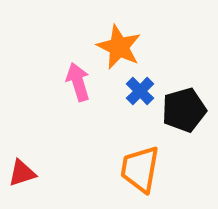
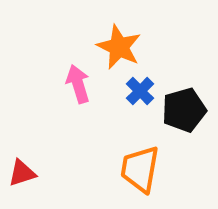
pink arrow: moved 2 px down
